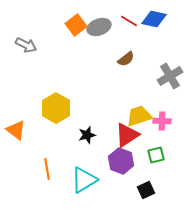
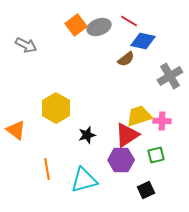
blue diamond: moved 11 px left, 22 px down
purple hexagon: moved 1 px up; rotated 20 degrees counterclockwise
cyan triangle: rotated 16 degrees clockwise
